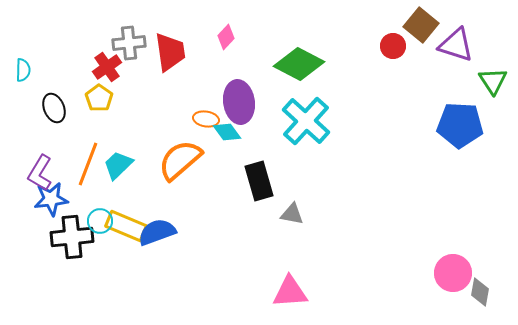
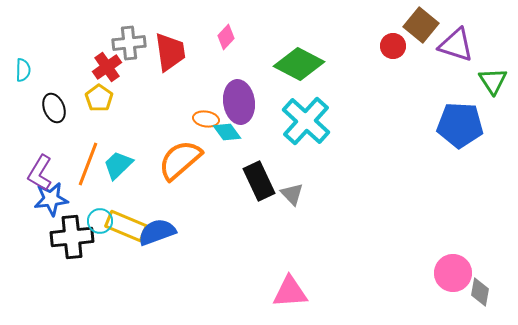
black rectangle: rotated 9 degrees counterclockwise
gray triangle: moved 20 px up; rotated 35 degrees clockwise
